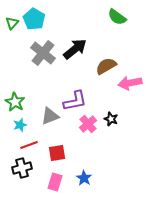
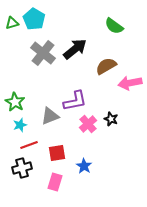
green semicircle: moved 3 px left, 9 px down
green triangle: rotated 32 degrees clockwise
blue star: moved 12 px up
